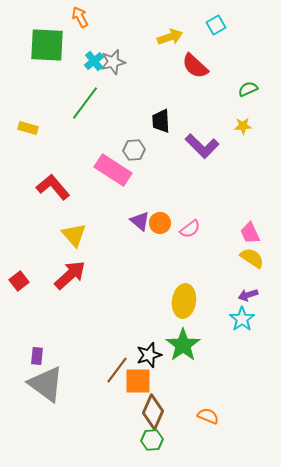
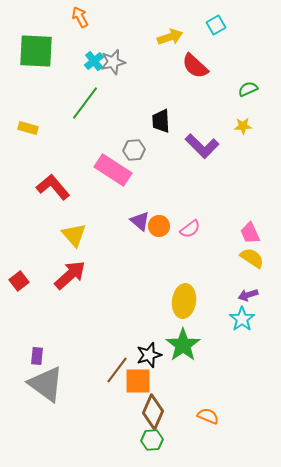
green square: moved 11 px left, 6 px down
orange circle: moved 1 px left, 3 px down
